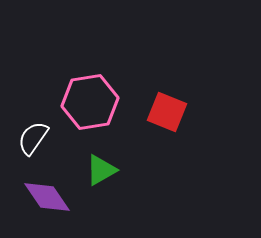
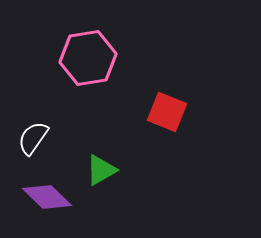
pink hexagon: moved 2 px left, 44 px up
purple diamond: rotated 12 degrees counterclockwise
